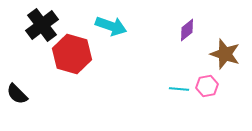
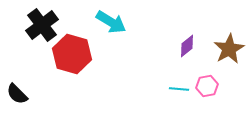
cyan arrow: moved 4 px up; rotated 12 degrees clockwise
purple diamond: moved 16 px down
brown star: moved 4 px right, 5 px up; rotated 24 degrees clockwise
